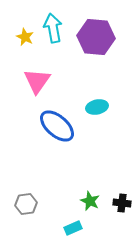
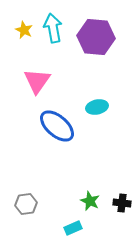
yellow star: moved 1 px left, 7 px up
